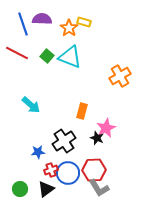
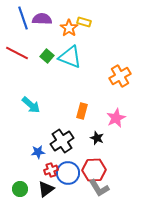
blue line: moved 6 px up
pink star: moved 10 px right, 10 px up
black cross: moved 2 px left
